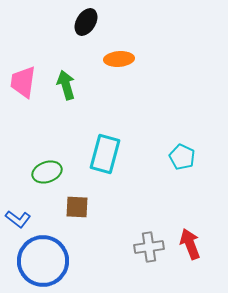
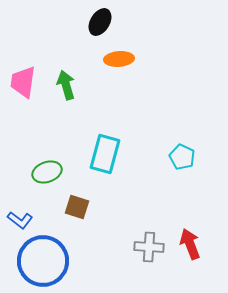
black ellipse: moved 14 px right
brown square: rotated 15 degrees clockwise
blue L-shape: moved 2 px right, 1 px down
gray cross: rotated 12 degrees clockwise
